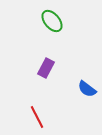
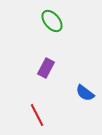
blue semicircle: moved 2 px left, 4 px down
red line: moved 2 px up
